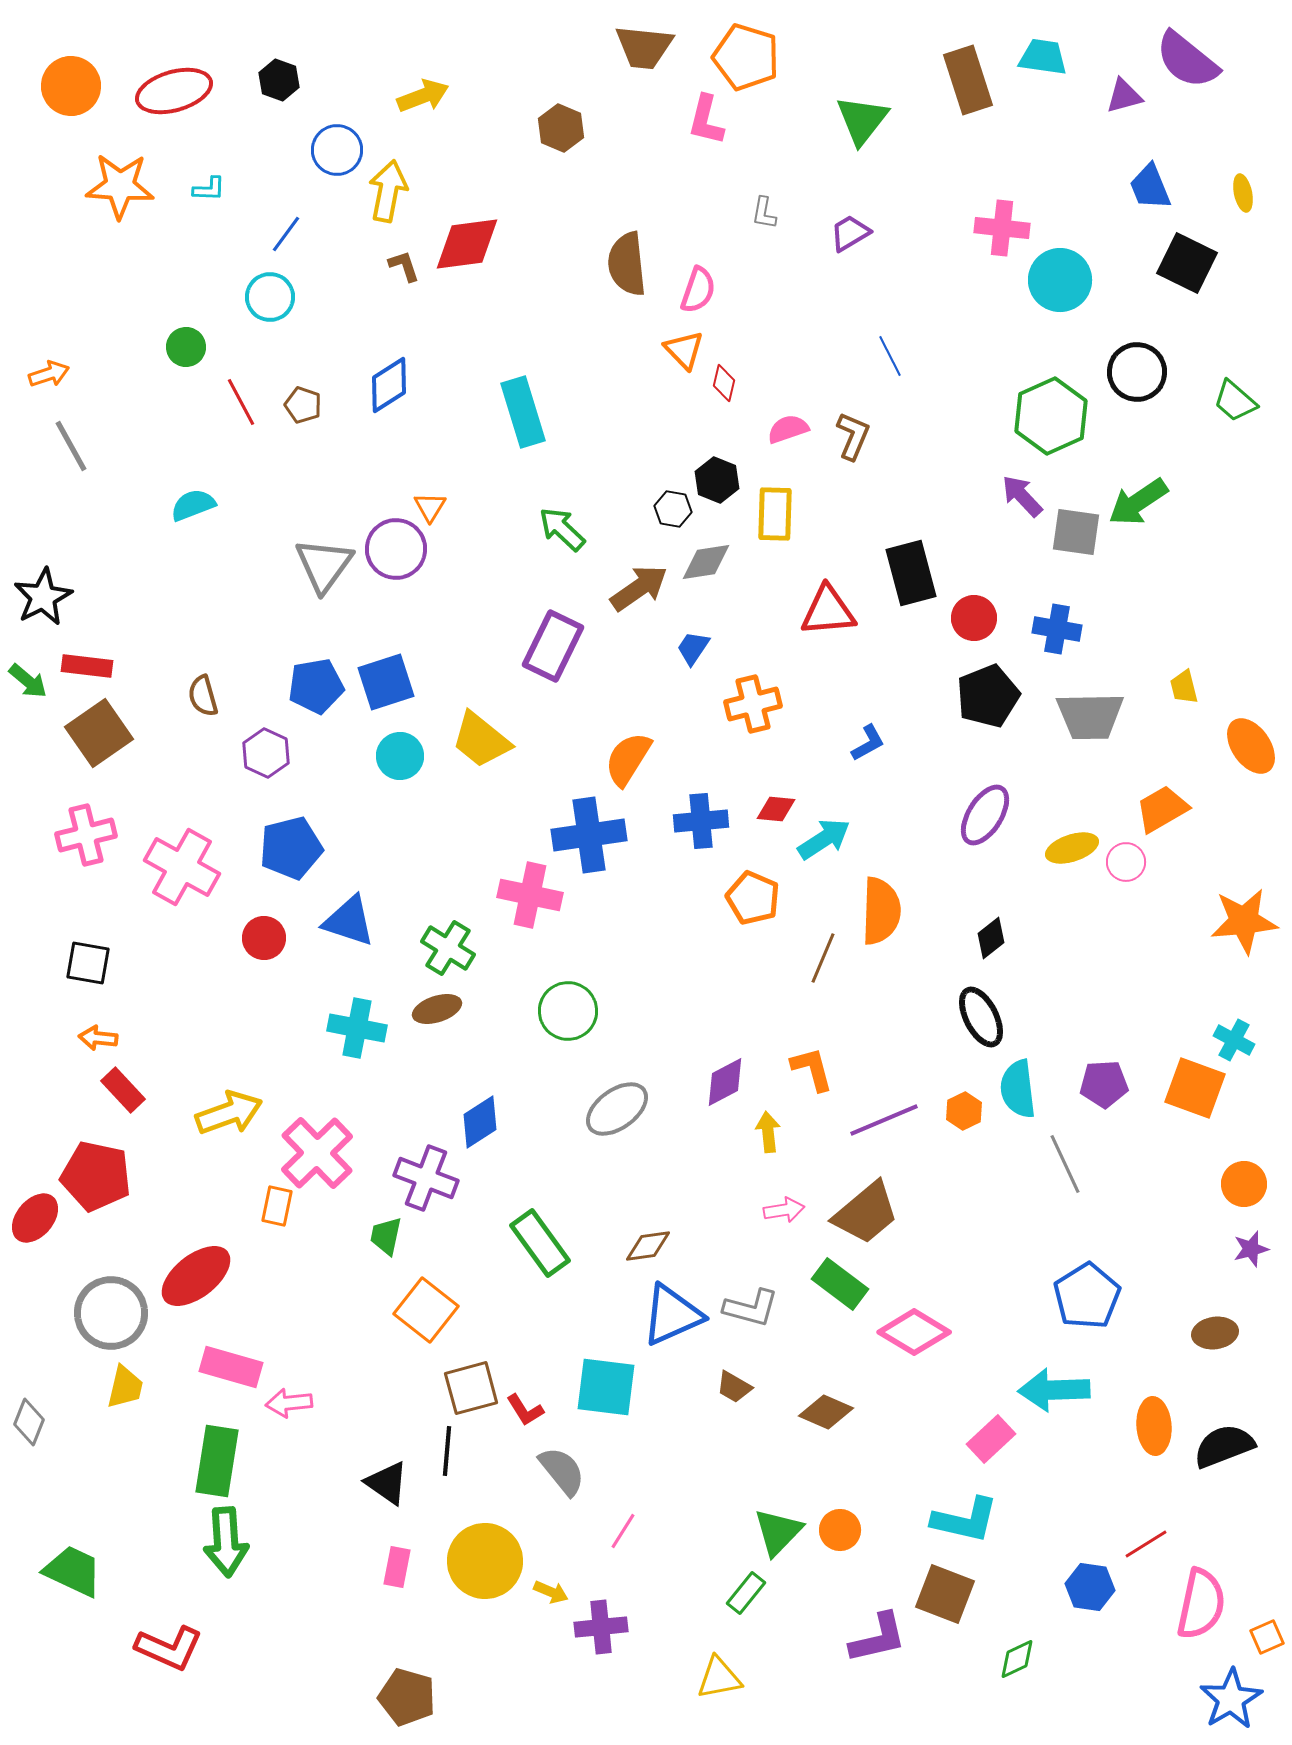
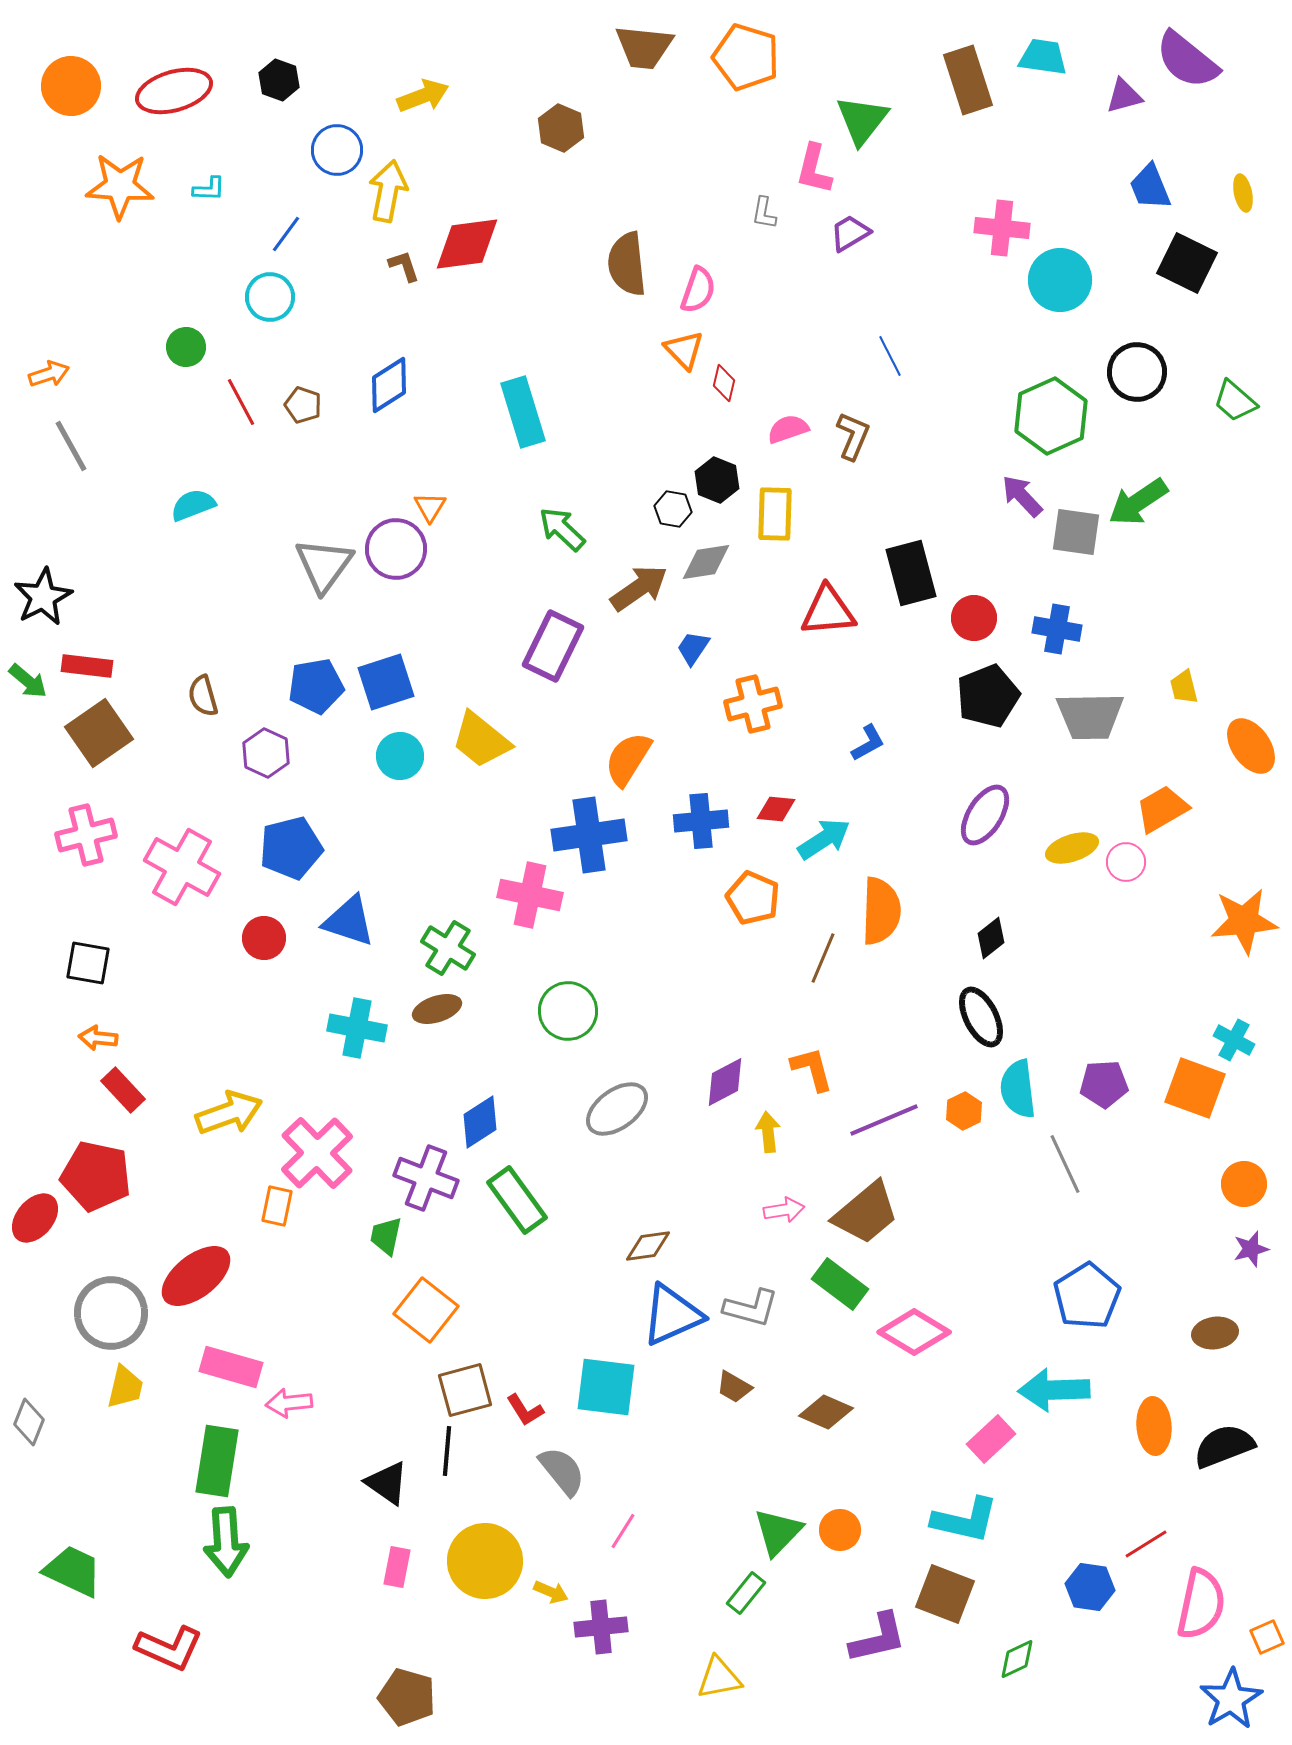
pink L-shape at (706, 120): moved 108 px right, 49 px down
green rectangle at (540, 1243): moved 23 px left, 43 px up
brown square at (471, 1388): moved 6 px left, 2 px down
